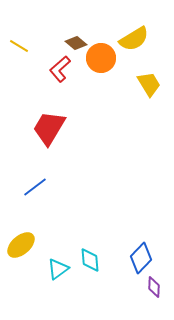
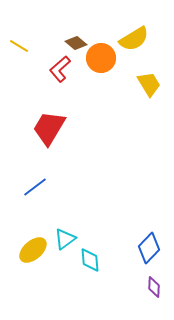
yellow ellipse: moved 12 px right, 5 px down
blue diamond: moved 8 px right, 10 px up
cyan triangle: moved 7 px right, 30 px up
